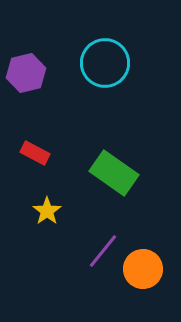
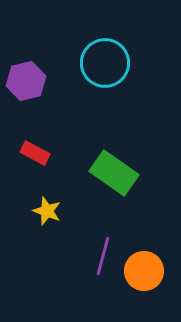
purple hexagon: moved 8 px down
yellow star: rotated 16 degrees counterclockwise
purple line: moved 5 px down; rotated 24 degrees counterclockwise
orange circle: moved 1 px right, 2 px down
